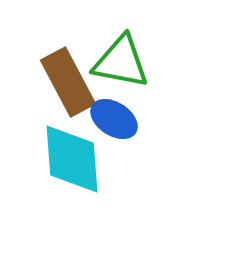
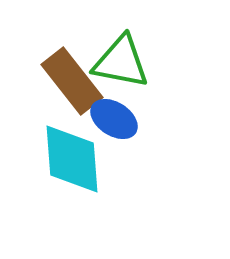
brown rectangle: moved 4 px right, 1 px up; rotated 10 degrees counterclockwise
